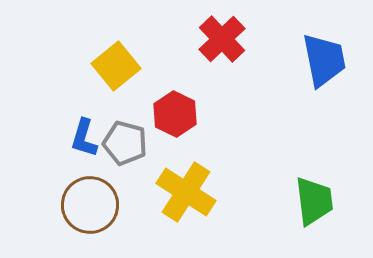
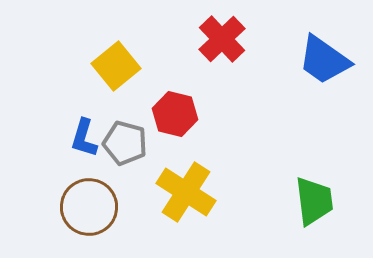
blue trapezoid: rotated 136 degrees clockwise
red hexagon: rotated 12 degrees counterclockwise
brown circle: moved 1 px left, 2 px down
